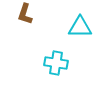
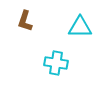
brown L-shape: moved 7 px down
